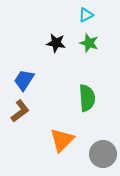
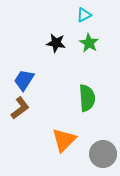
cyan triangle: moved 2 px left
green star: rotated 12 degrees clockwise
brown L-shape: moved 3 px up
orange triangle: moved 2 px right
